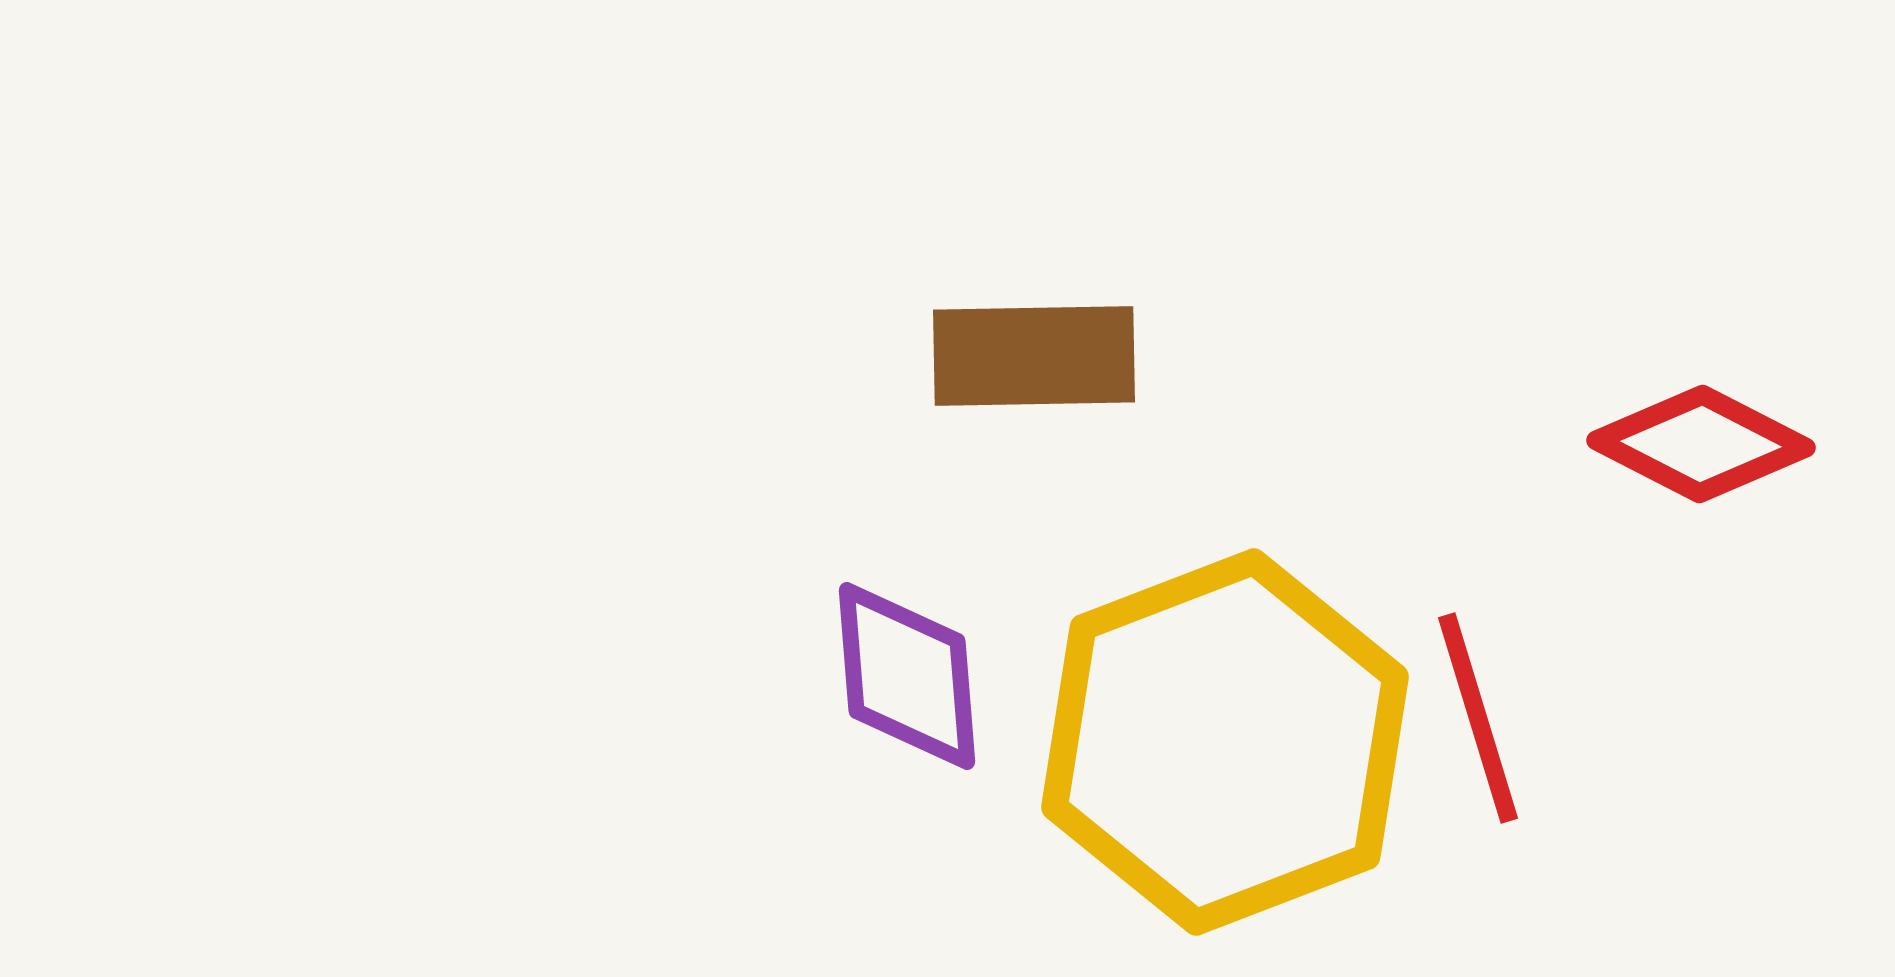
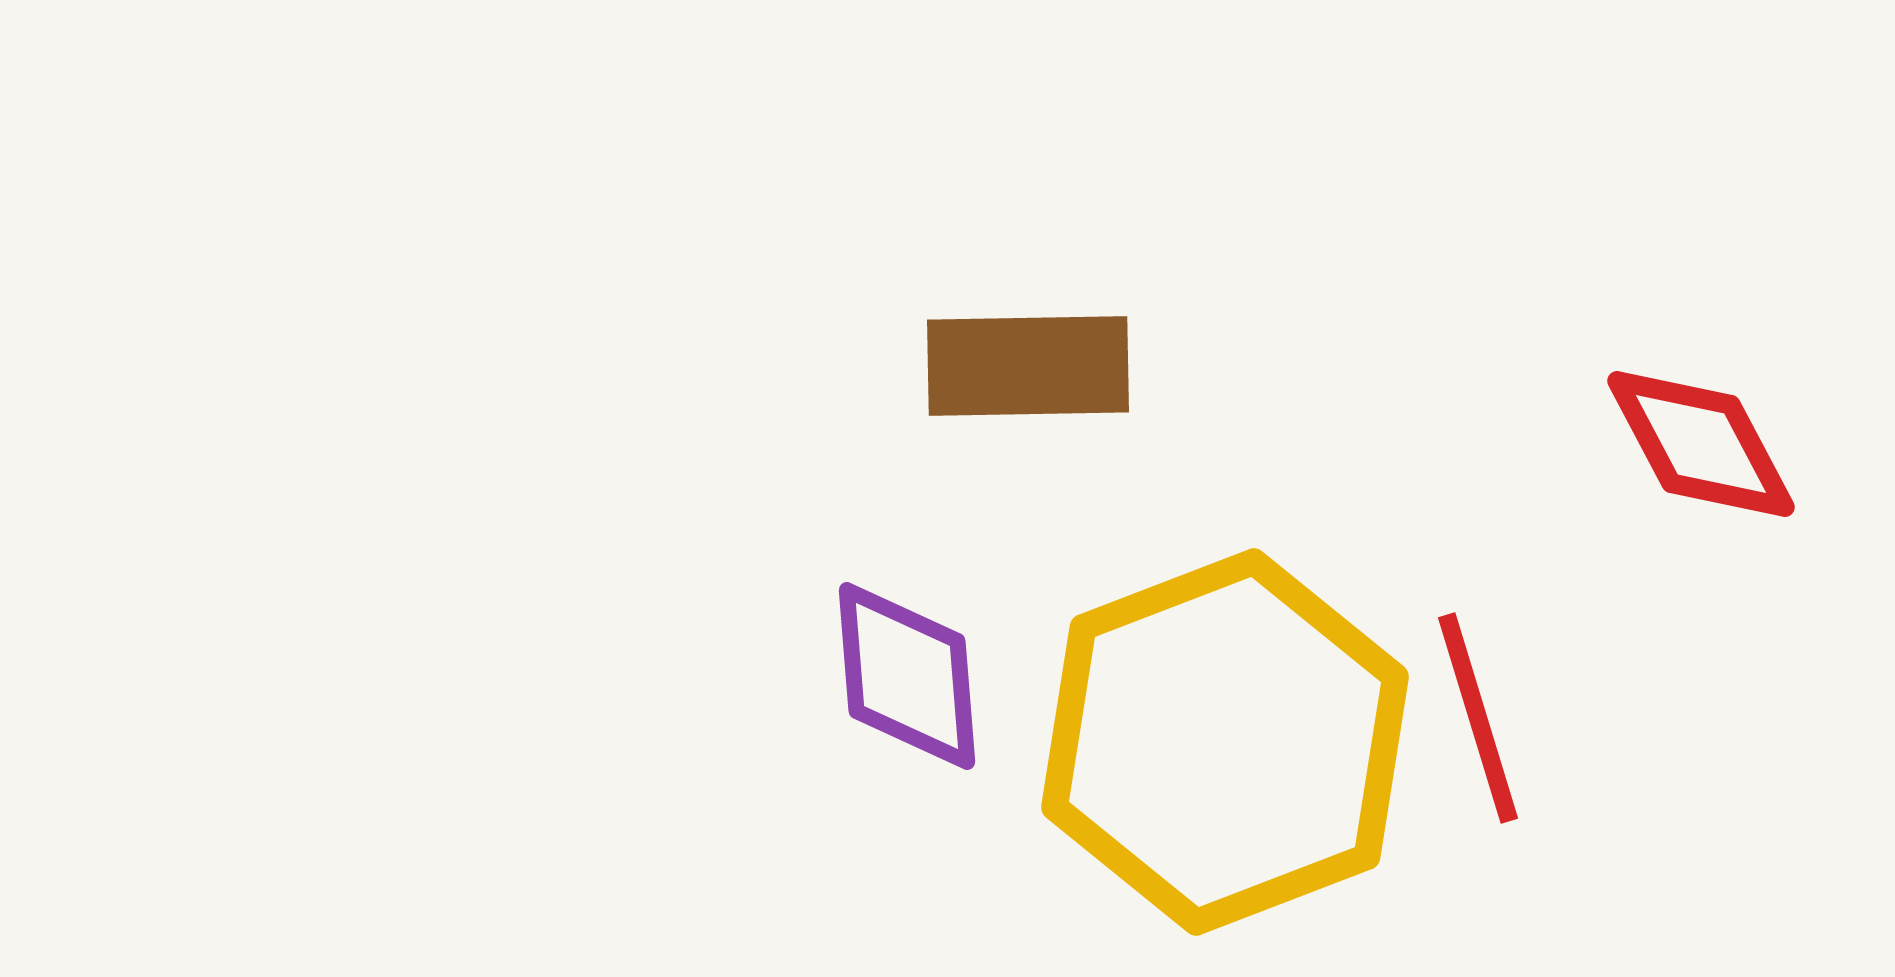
brown rectangle: moved 6 px left, 10 px down
red diamond: rotated 35 degrees clockwise
